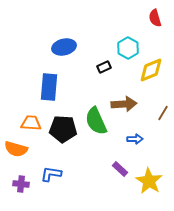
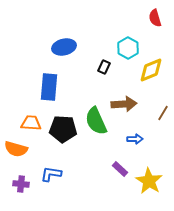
black rectangle: rotated 40 degrees counterclockwise
